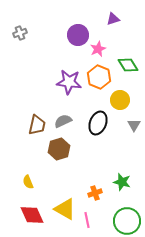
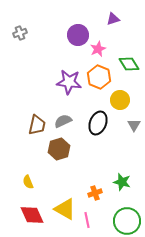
green diamond: moved 1 px right, 1 px up
